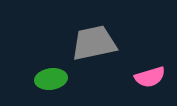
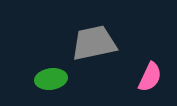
pink semicircle: rotated 48 degrees counterclockwise
